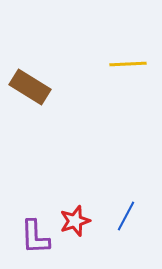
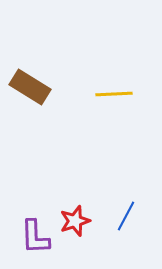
yellow line: moved 14 px left, 30 px down
